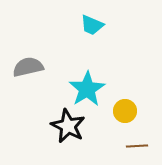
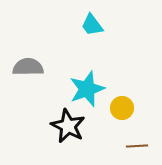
cyan trapezoid: rotated 30 degrees clockwise
gray semicircle: rotated 12 degrees clockwise
cyan star: rotated 12 degrees clockwise
yellow circle: moved 3 px left, 3 px up
